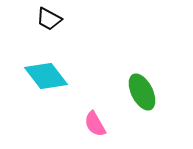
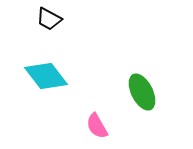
pink semicircle: moved 2 px right, 2 px down
